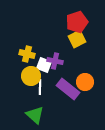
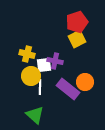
white square: rotated 28 degrees counterclockwise
